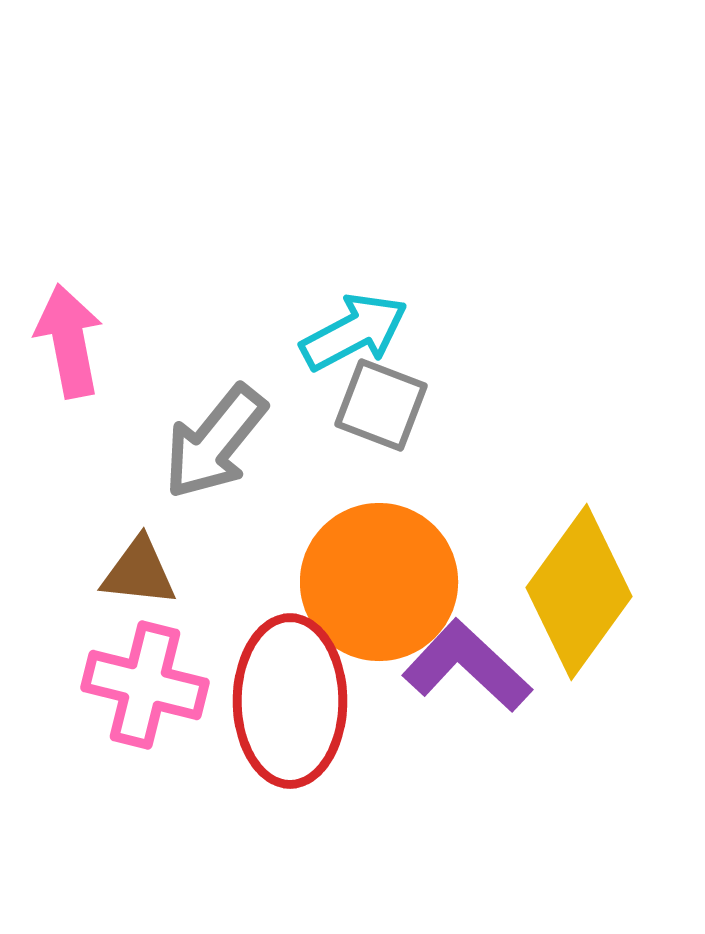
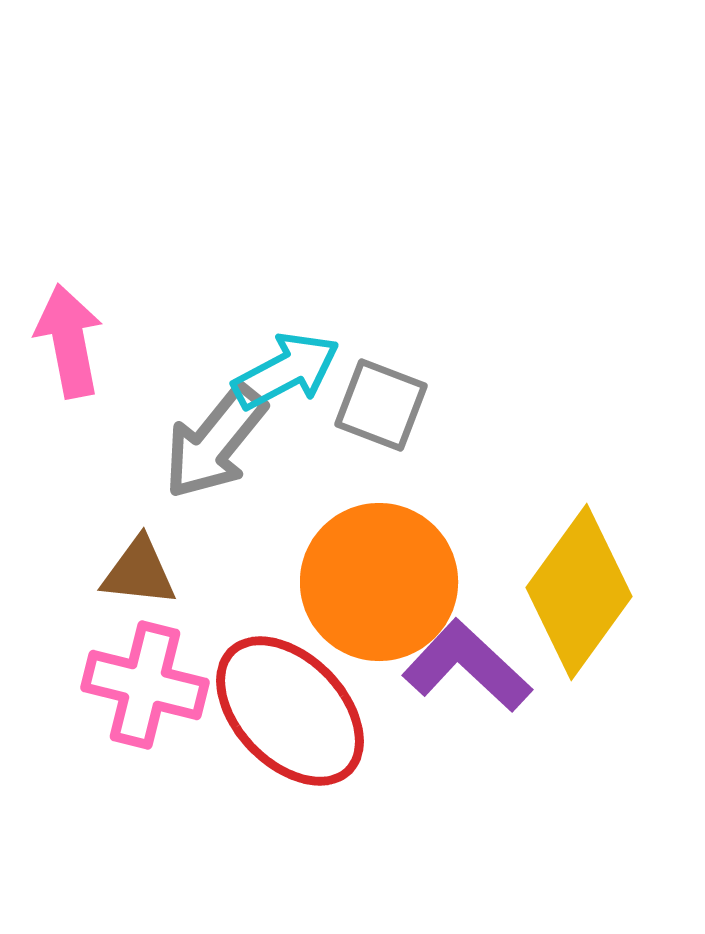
cyan arrow: moved 68 px left, 39 px down
red ellipse: moved 10 px down; rotated 44 degrees counterclockwise
